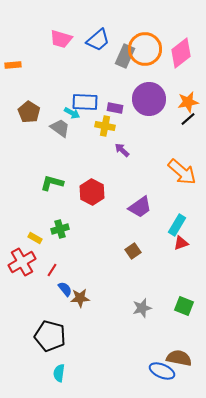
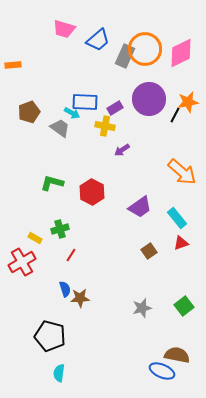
pink trapezoid: moved 3 px right, 10 px up
pink diamond: rotated 12 degrees clockwise
purple rectangle: rotated 42 degrees counterclockwise
brown pentagon: rotated 20 degrees clockwise
black line: moved 13 px left, 4 px up; rotated 21 degrees counterclockwise
purple arrow: rotated 77 degrees counterclockwise
cyan rectangle: moved 7 px up; rotated 70 degrees counterclockwise
brown square: moved 16 px right
red line: moved 19 px right, 15 px up
blue semicircle: rotated 21 degrees clockwise
green square: rotated 30 degrees clockwise
brown semicircle: moved 2 px left, 3 px up
